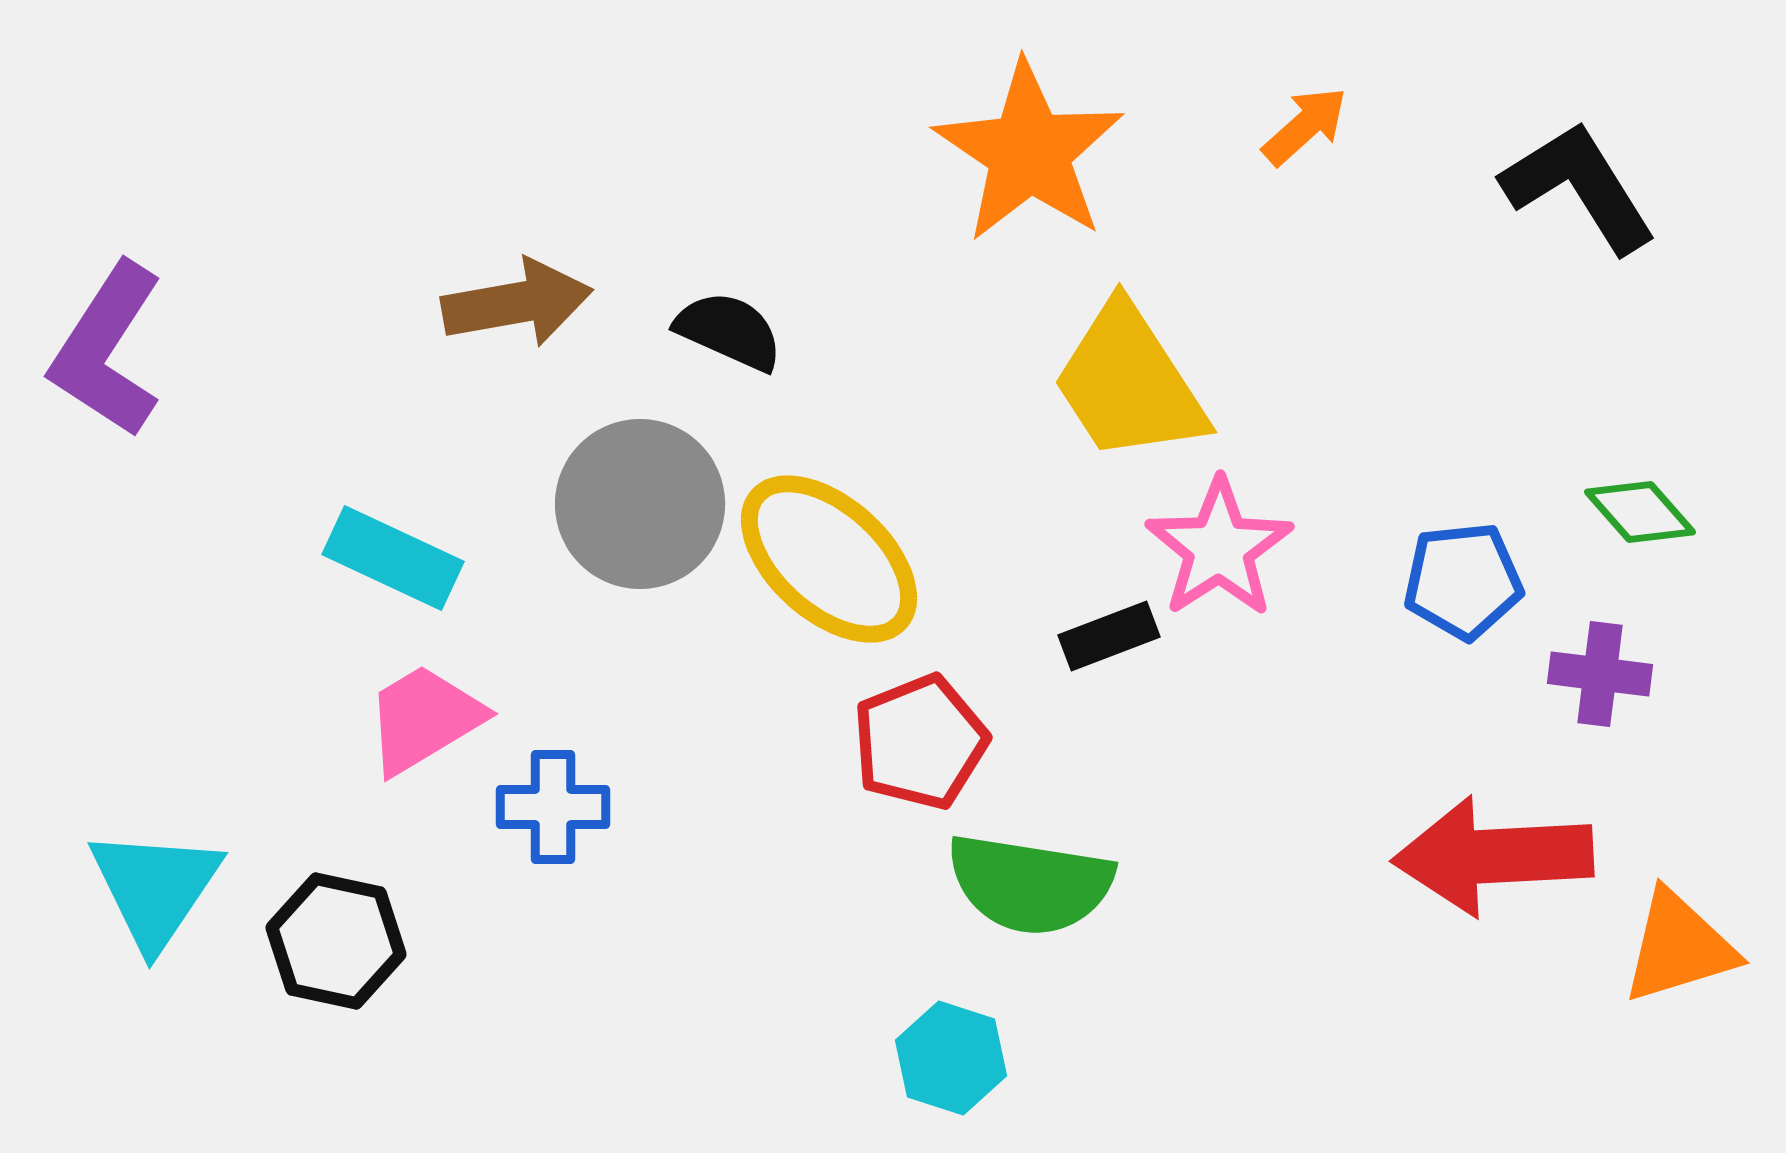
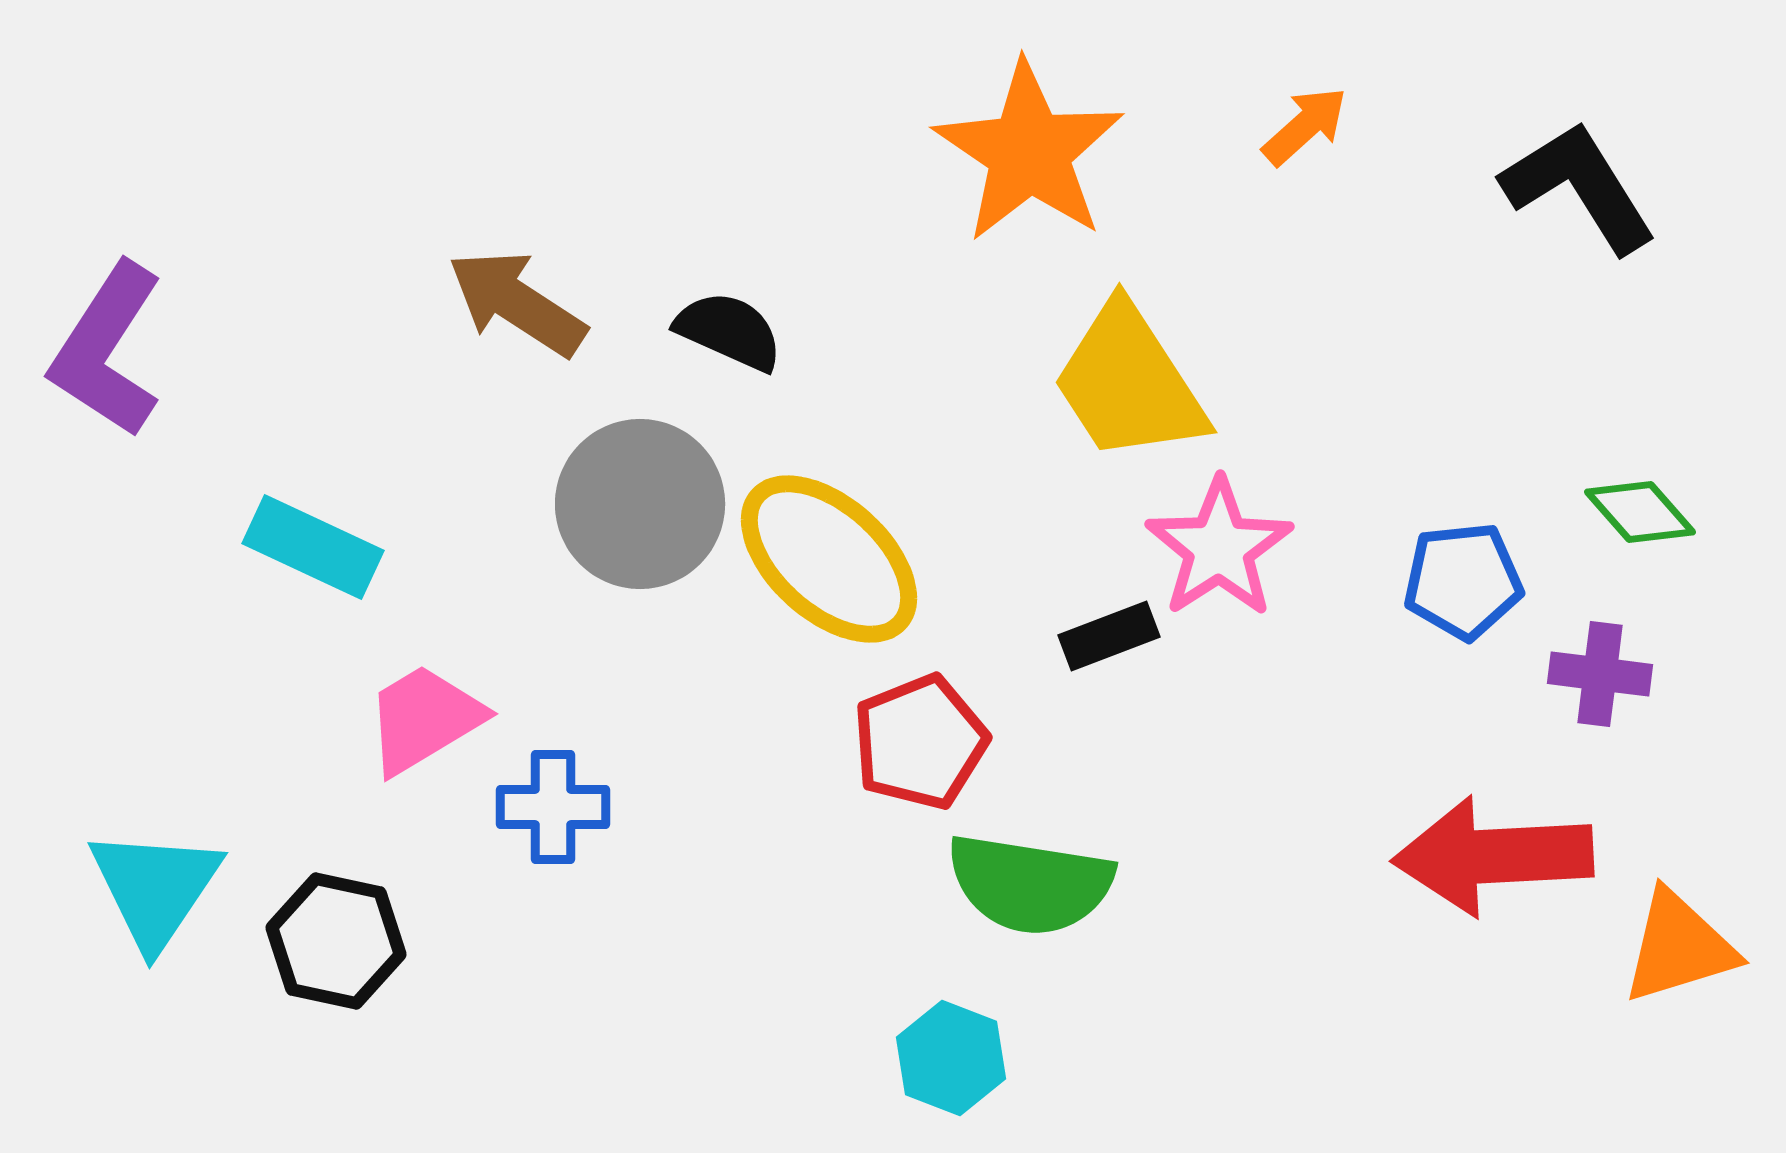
brown arrow: rotated 137 degrees counterclockwise
cyan rectangle: moved 80 px left, 11 px up
cyan hexagon: rotated 3 degrees clockwise
